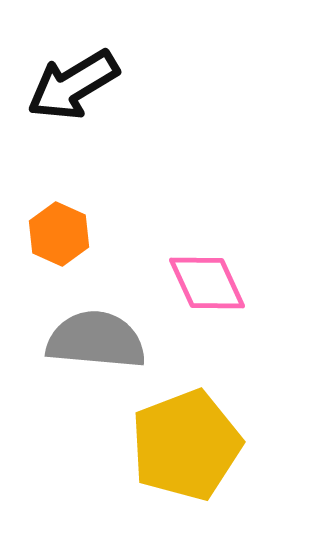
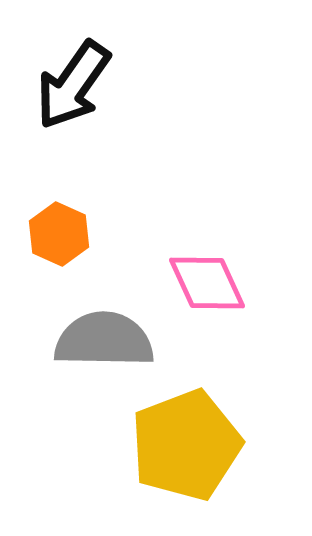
black arrow: rotated 24 degrees counterclockwise
gray semicircle: moved 8 px right; rotated 4 degrees counterclockwise
